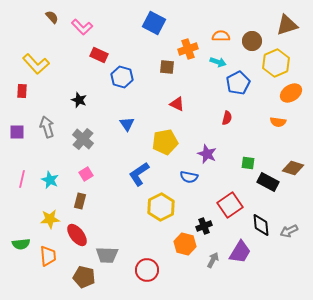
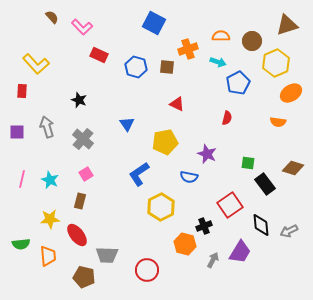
blue hexagon at (122, 77): moved 14 px right, 10 px up
black rectangle at (268, 182): moved 3 px left, 2 px down; rotated 25 degrees clockwise
